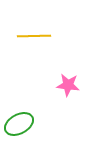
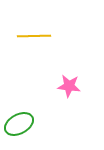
pink star: moved 1 px right, 1 px down
